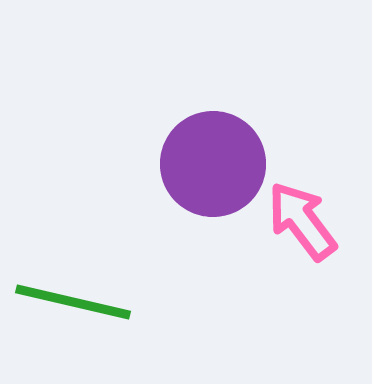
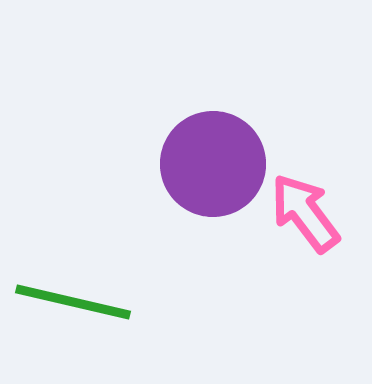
pink arrow: moved 3 px right, 8 px up
